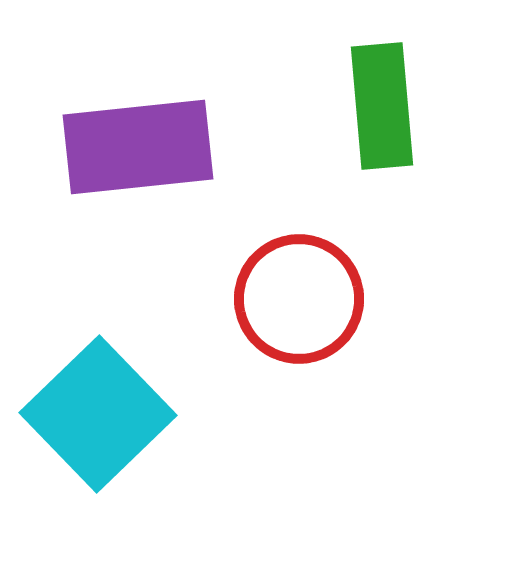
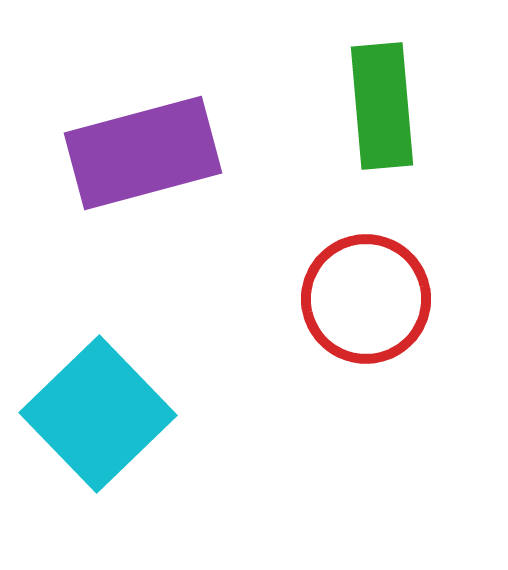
purple rectangle: moved 5 px right, 6 px down; rotated 9 degrees counterclockwise
red circle: moved 67 px right
